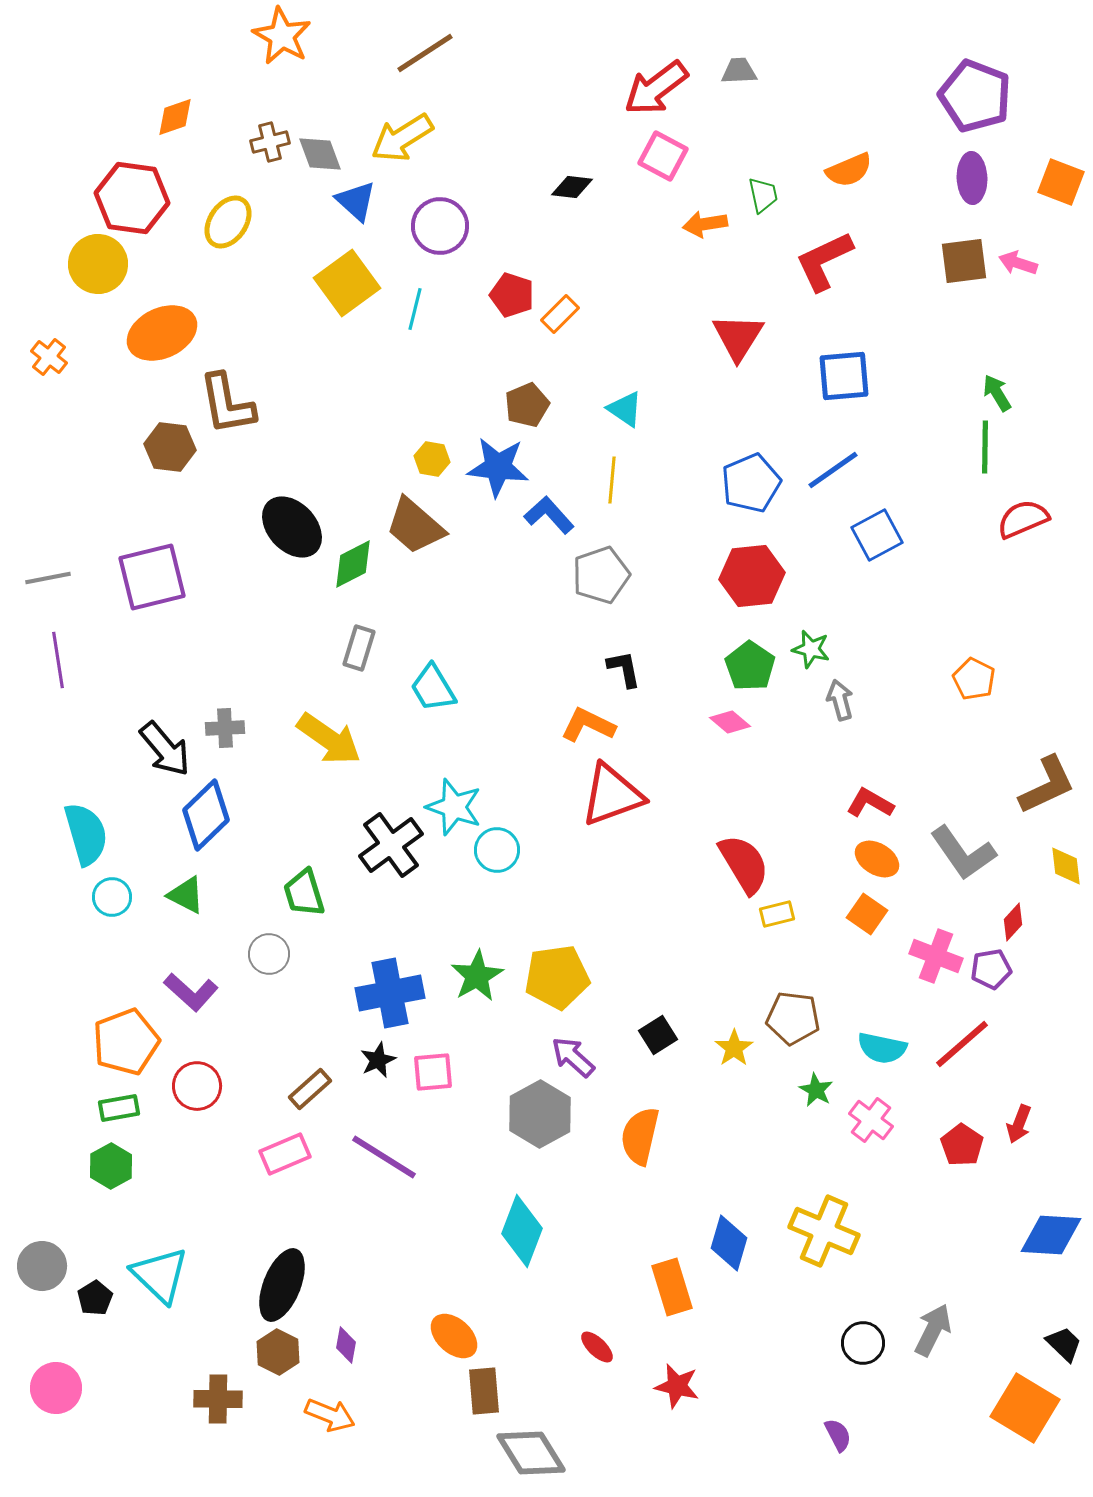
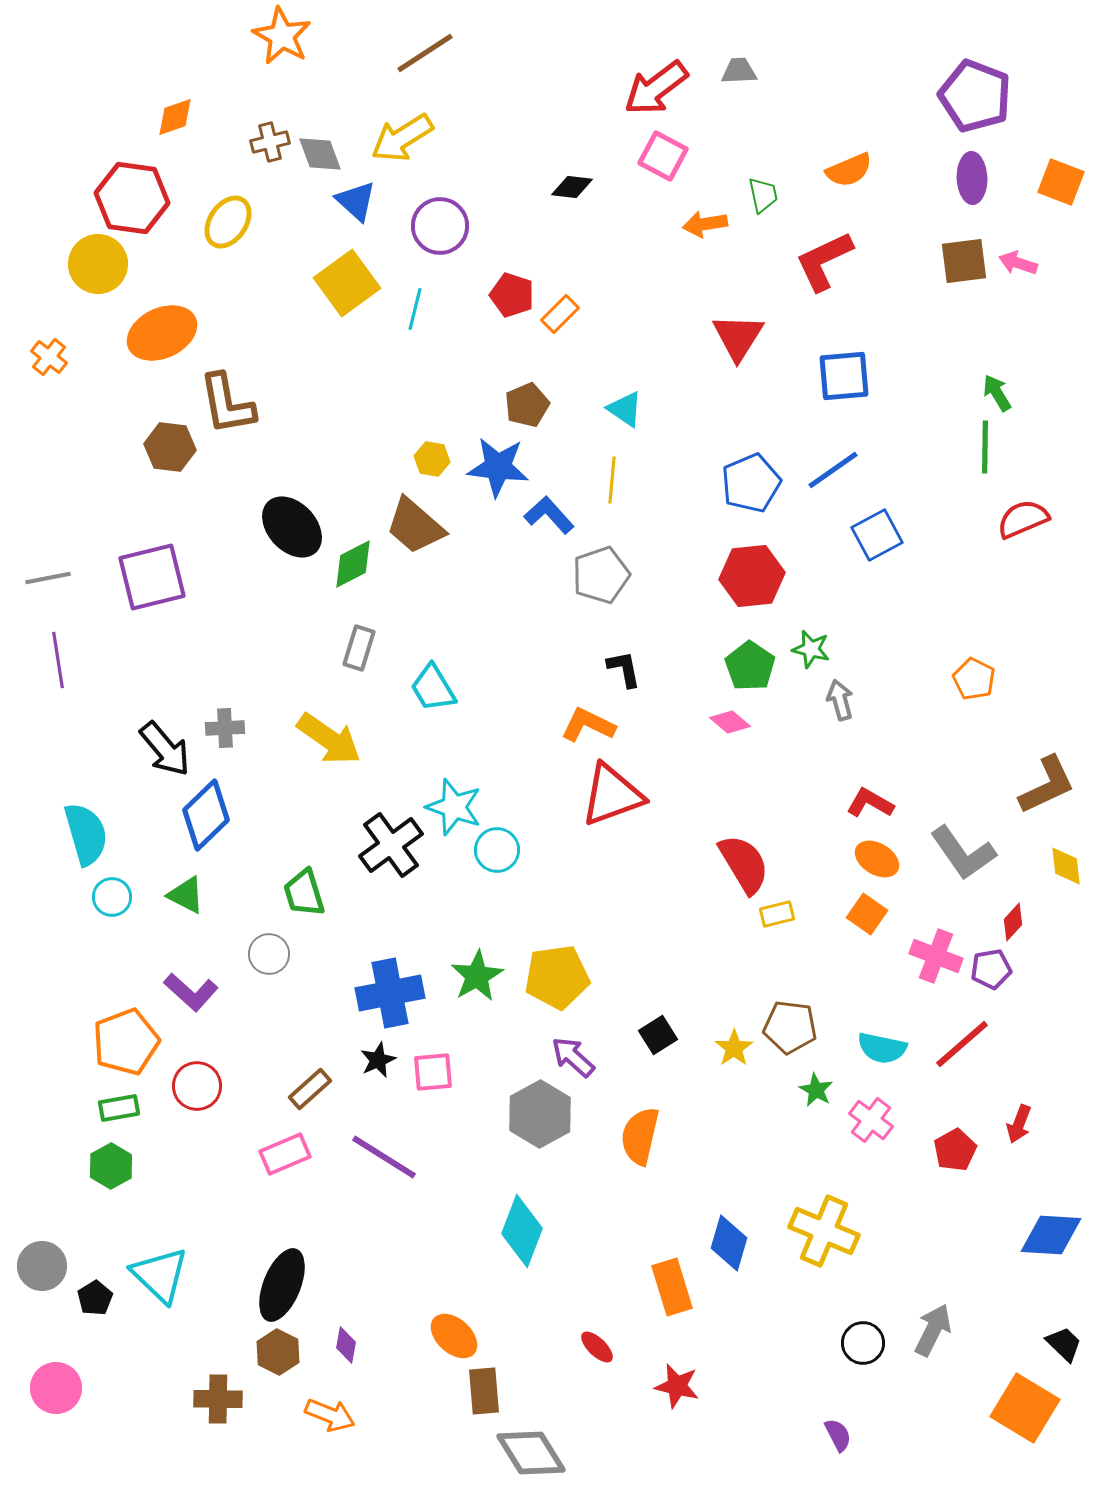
brown pentagon at (793, 1018): moved 3 px left, 9 px down
red pentagon at (962, 1145): moved 7 px left, 5 px down; rotated 9 degrees clockwise
